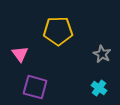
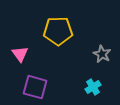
cyan cross: moved 6 px left, 1 px up; rotated 21 degrees clockwise
